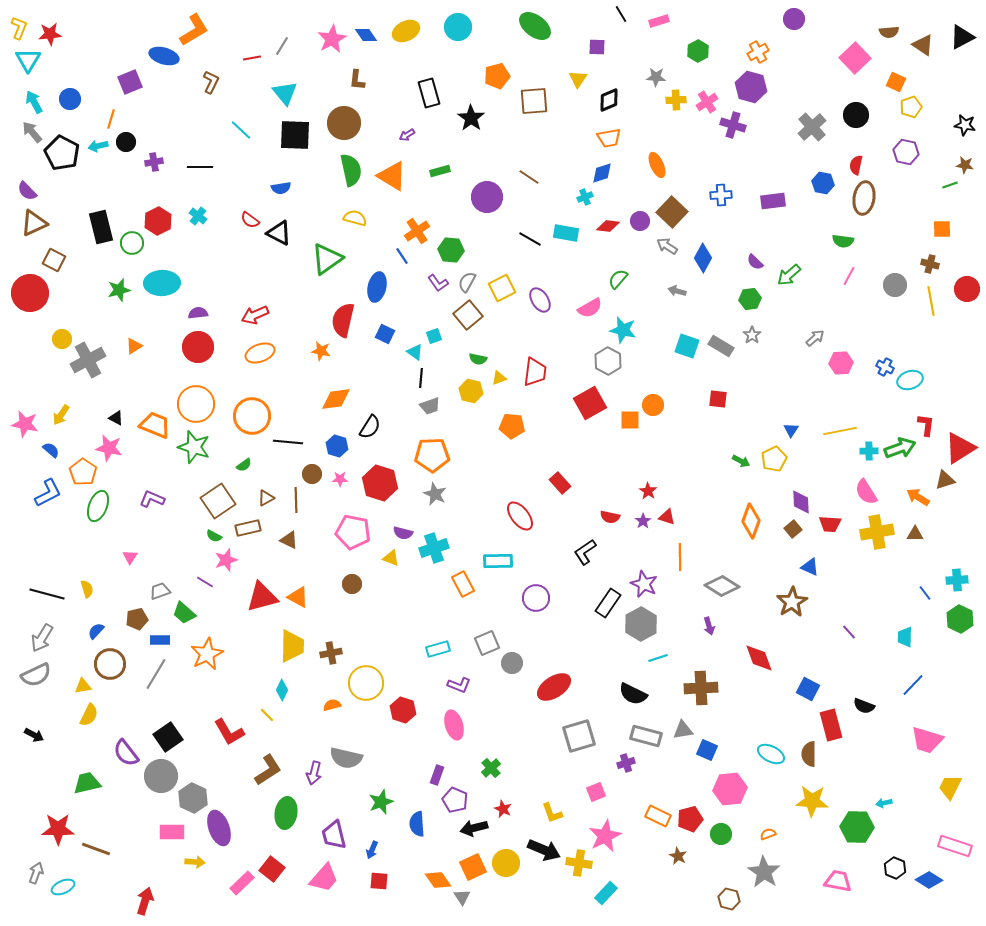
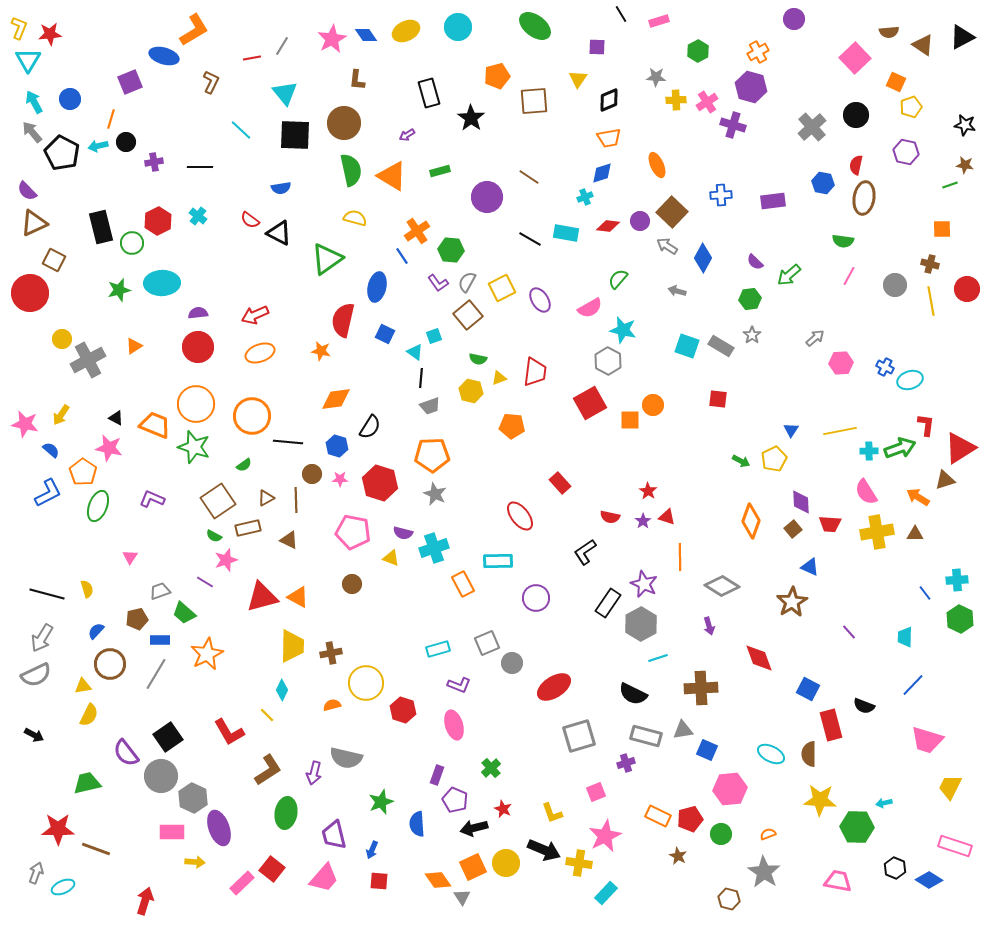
yellow star at (812, 801): moved 8 px right, 1 px up
